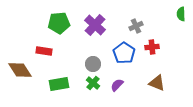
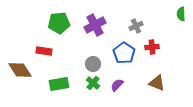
purple cross: rotated 20 degrees clockwise
